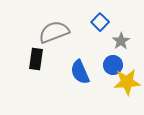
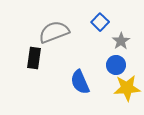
black rectangle: moved 2 px left, 1 px up
blue circle: moved 3 px right
blue semicircle: moved 10 px down
yellow star: moved 6 px down
